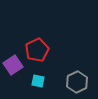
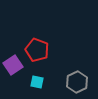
red pentagon: rotated 25 degrees counterclockwise
cyan square: moved 1 px left, 1 px down
